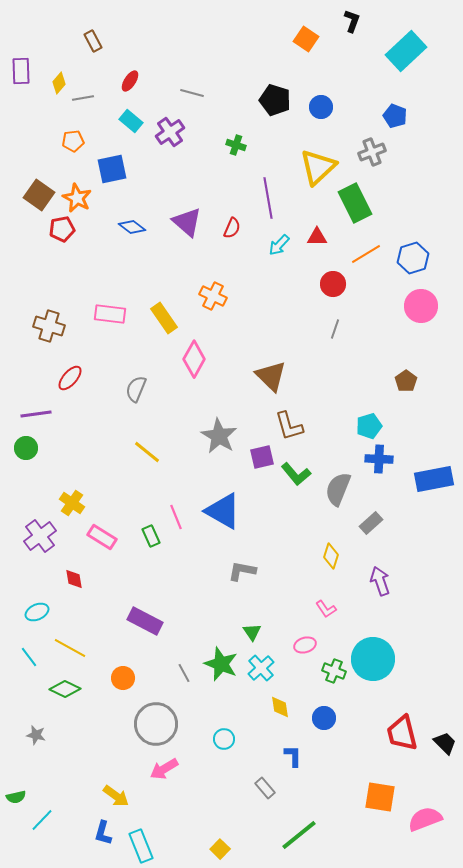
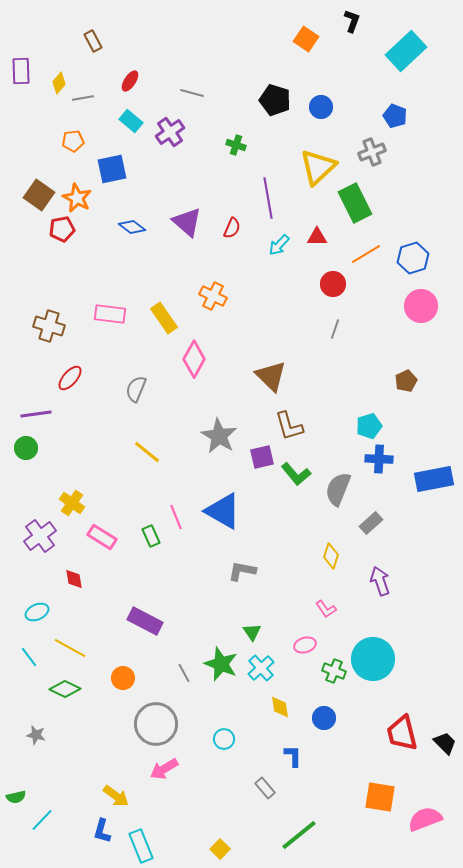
brown pentagon at (406, 381): rotated 10 degrees clockwise
blue L-shape at (103, 833): moved 1 px left, 2 px up
